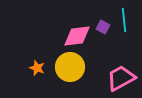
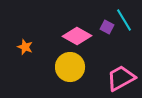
cyan line: rotated 25 degrees counterclockwise
purple square: moved 4 px right
pink diamond: rotated 36 degrees clockwise
orange star: moved 12 px left, 21 px up
